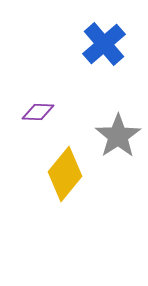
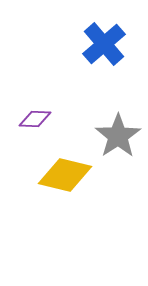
purple diamond: moved 3 px left, 7 px down
yellow diamond: moved 1 px down; rotated 64 degrees clockwise
